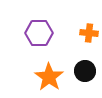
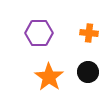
black circle: moved 3 px right, 1 px down
